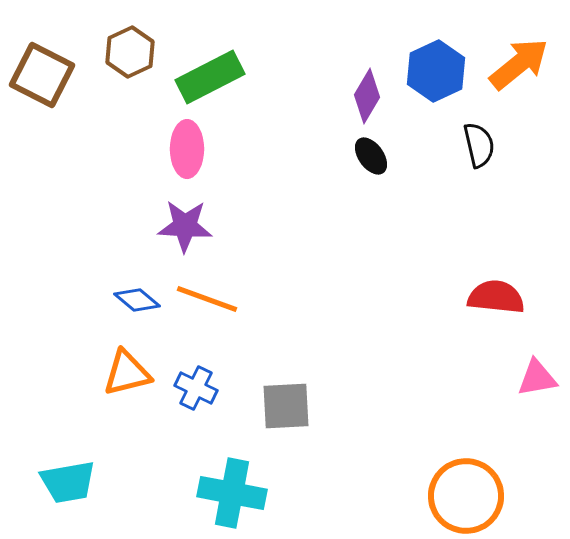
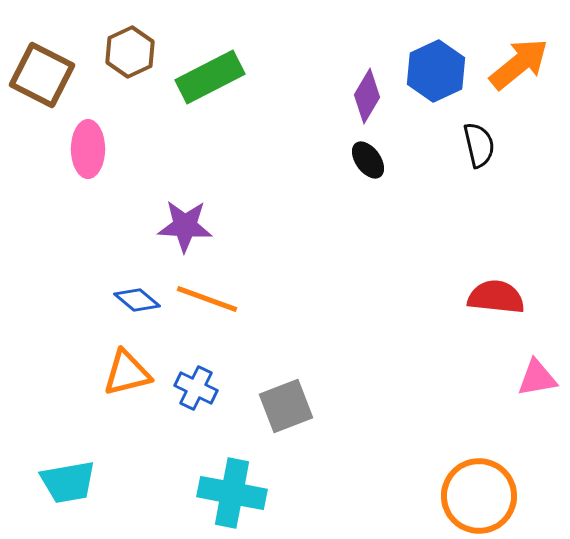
pink ellipse: moved 99 px left
black ellipse: moved 3 px left, 4 px down
gray square: rotated 18 degrees counterclockwise
orange circle: moved 13 px right
